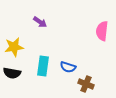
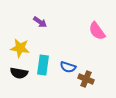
pink semicircle: moved 5 px left; rotated 42 degrees counterclockwise
yellow star: moved 6 px right, 1 px down; rotated 18 degrees clockwise
cyan rectangle: moved 1 px up
black semicircle: moved 7 px right
brown cross: moved 5 px up
